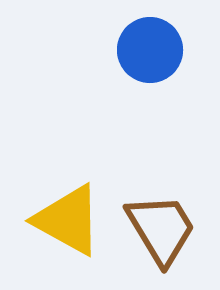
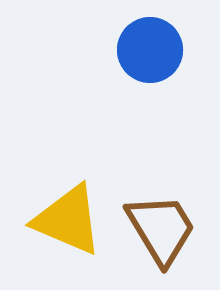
yellow triangle: rotated 6 degrees counterclockwise
